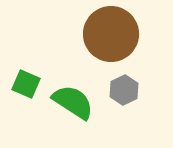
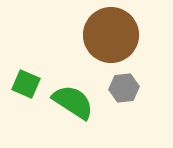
brown circle: moved 1 px down
gray hexagon: moved 2 px up; rotated 20 degrees clockwise
